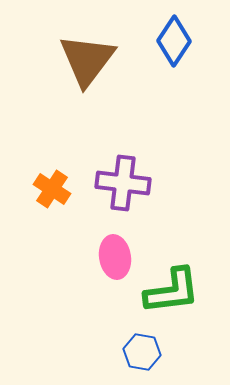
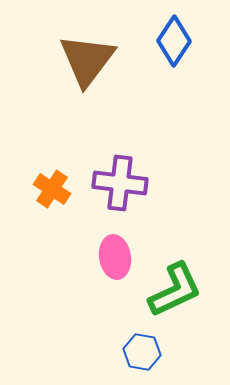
purple cross: moved 3 px left
green L-shape: moved 3 px right, 1 px up; rotated 18 degrees counterclockwise
